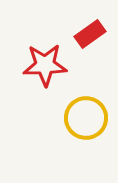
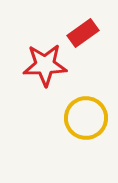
red rectangle: moved 7 px left, 1 px up
